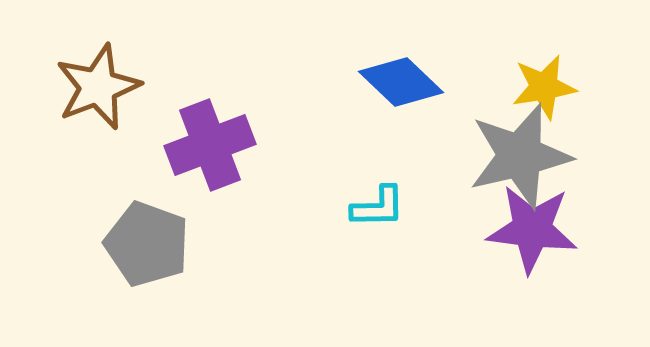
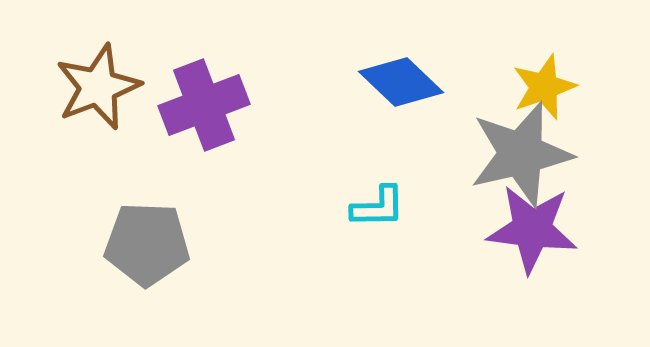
yellow star: rotated 10 degrees counterclockwise
purple cross: moved 6 px left, 40 px up
gray star: moved 1 px right, 2 px up
gray pentagon: rotated 18 degrees counterclockwise
